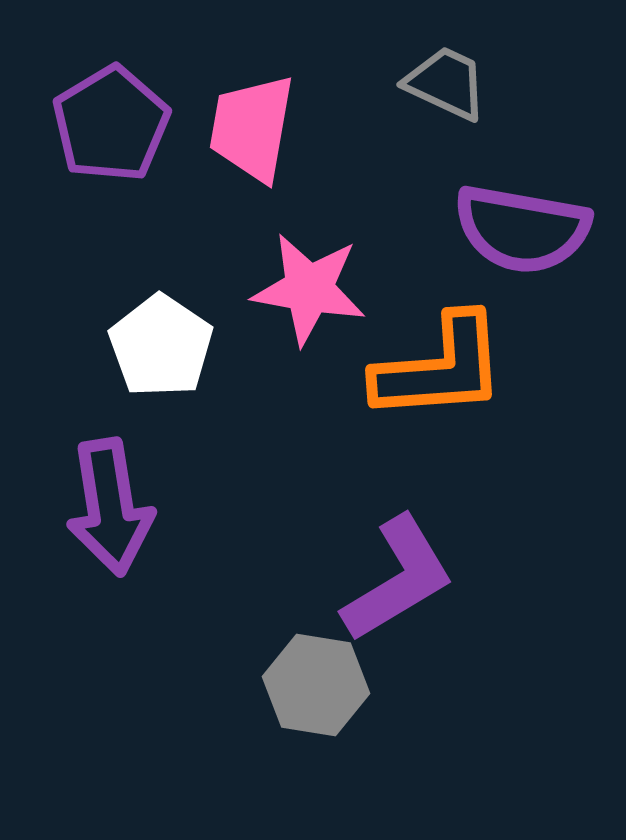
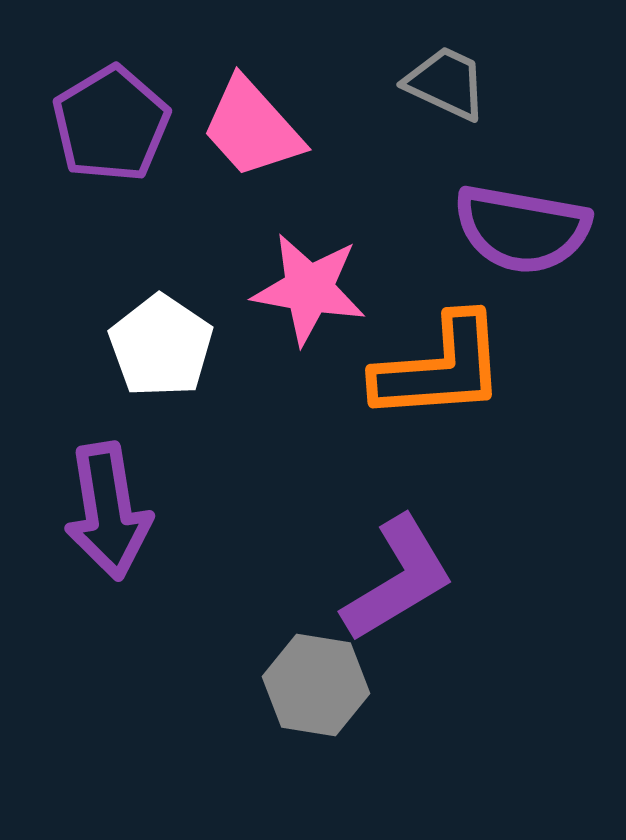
pink trapezoid: rotated 52 degrees counterclockwise
purple arrow: moved 2 px left, 4 px down
